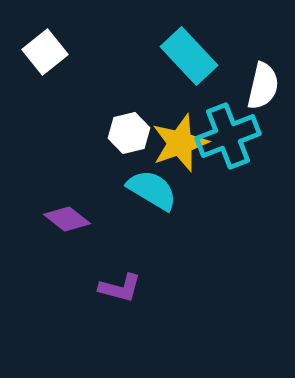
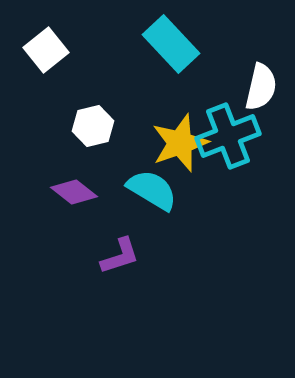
white square: moved 1 px right, 2 px up
cyan rectangle: moved 18 px left, 12 px up
white semicircle: moved 2 px left, 1 px down
white hexagon: moved 36 px left, 7 px up
purple diamond: moved 7 px right, 27 px up
purple L-shape: moved 32 px up; rotated 33 degrees counterclockwise
